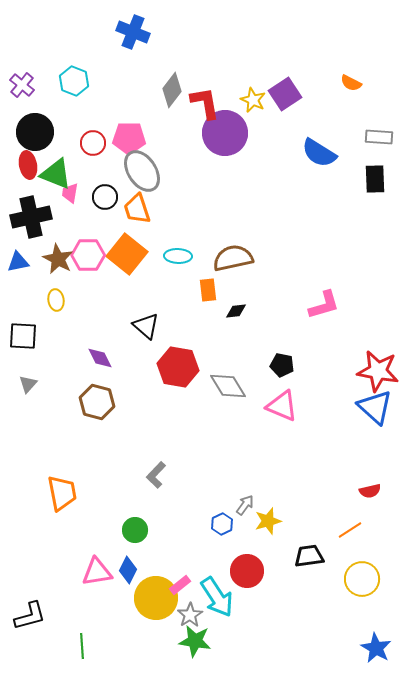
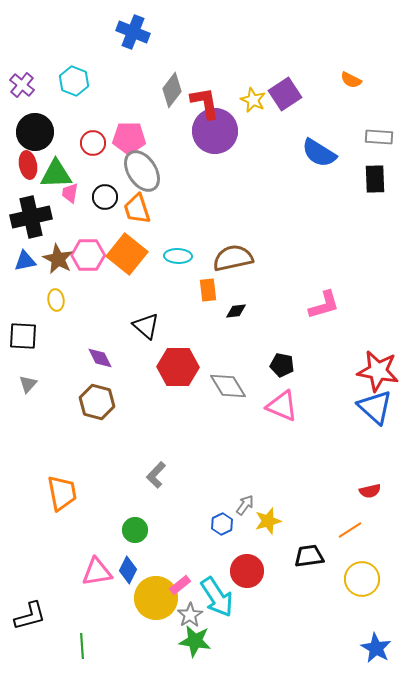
orange semicircle at (351, 83): moved 3 px up
purple circle at (225, 133): moved 10 px left, 2 px up
green triangle at (56, 174): rotated 24 degrees counterclockwise
blue triangle at (18, 262): moved 7 px right, 1 px up
red hexagon at (178, 367): rotated 9 degrees counterclockwise
